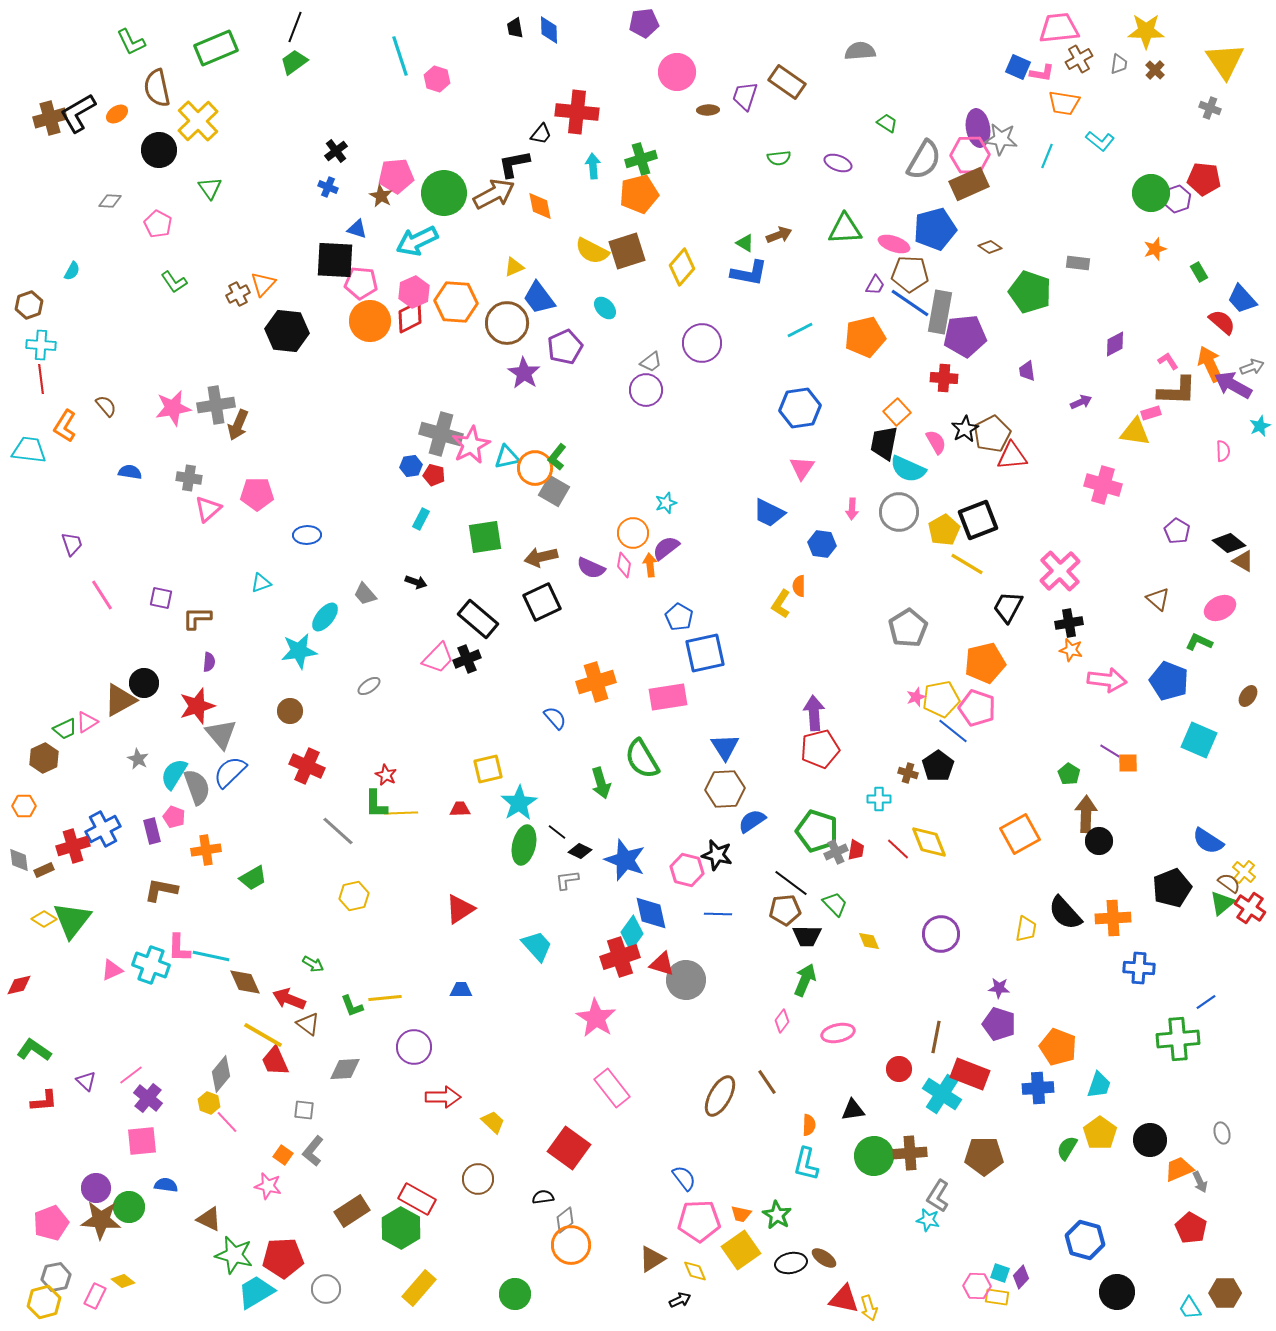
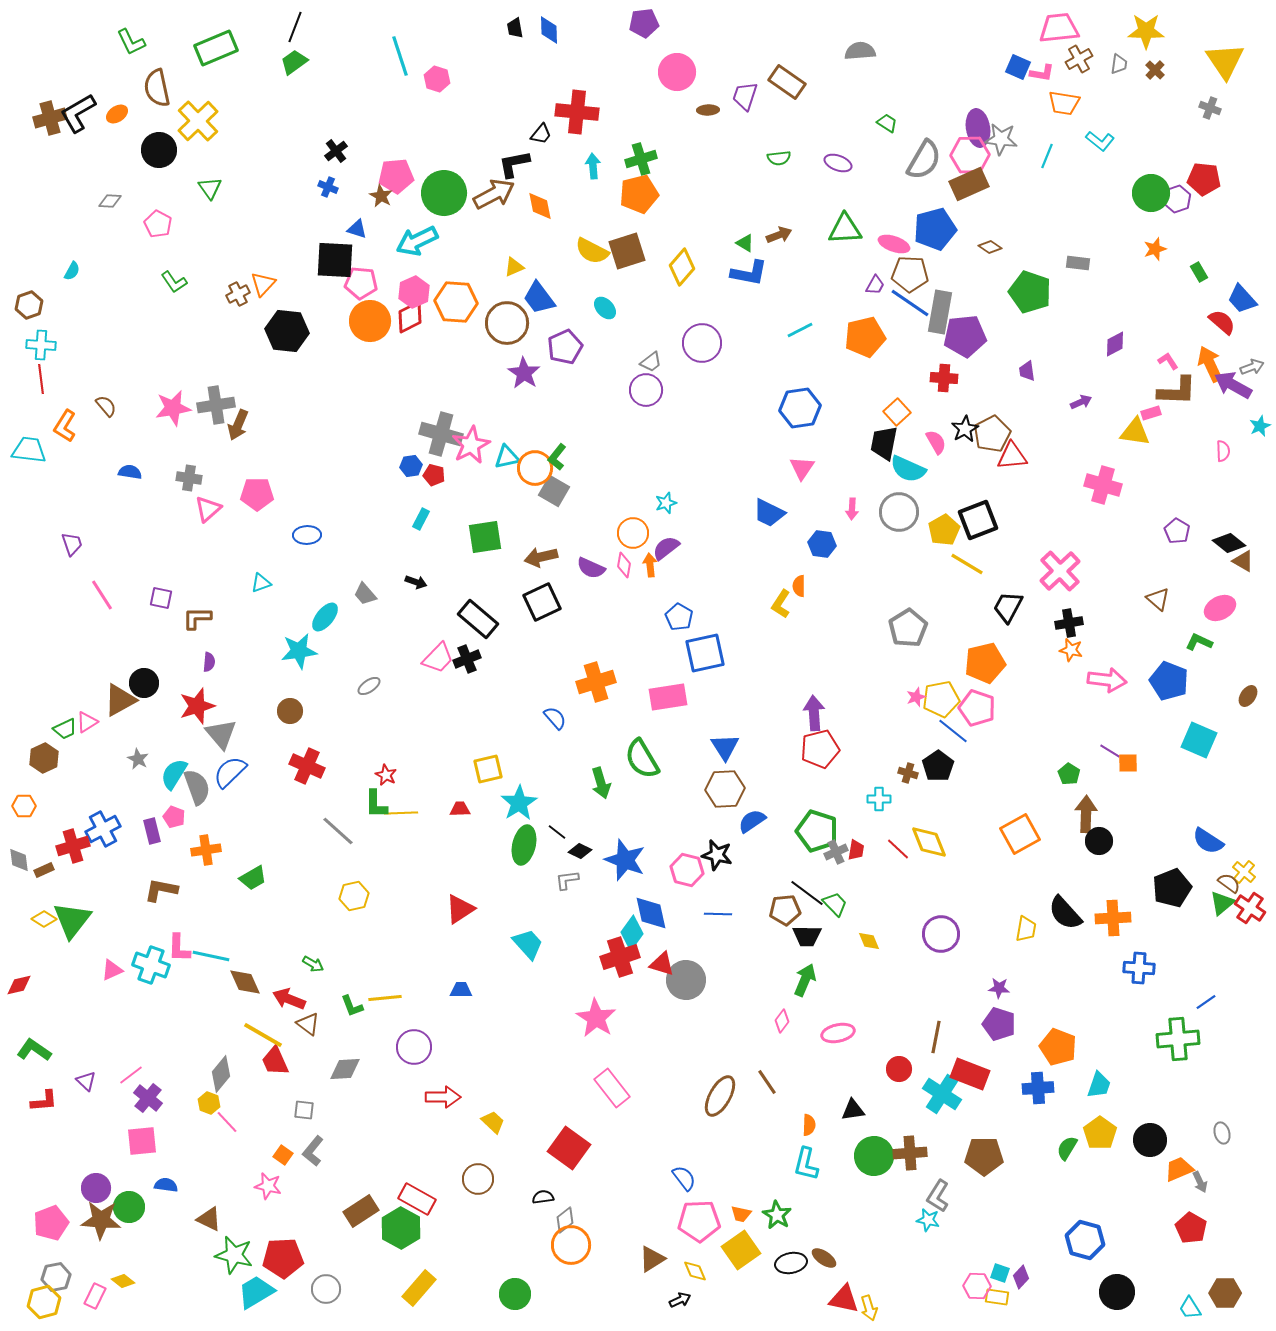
black line at (791, 883): moved 16 px right, 10 px down
cyan trapezoid at (537, 946): moved 9 px left, 2 px up
brown rectangle at (352, 1211): moved 9 px right
